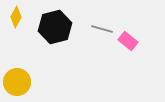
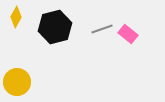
gray line: rotated 35 degrees counterclockwise
pink rectangle: moved 7 px up
